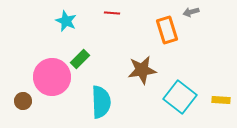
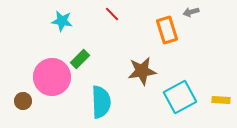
red line: moved 1 px down; rotated 42 degrees clockwise
cyan star: moved 4 px left; rotated 15 degrees counterclockwise
brown star: moved 1 px down
cyan square: rotated 24 degrees clockwise
